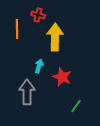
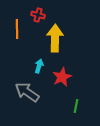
yellow arrow: moved 1 px down
red star: rotated 24 degrees clockwise
gray arrow: rotated 55 degrees counterclockwise
green line: rotated 24 degrees counterclockwise
